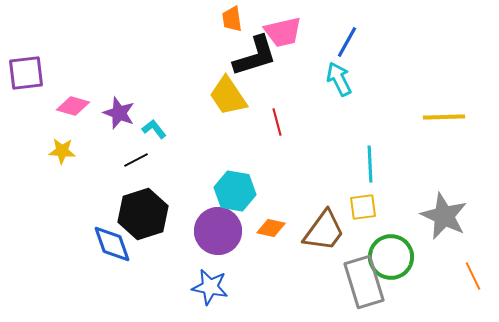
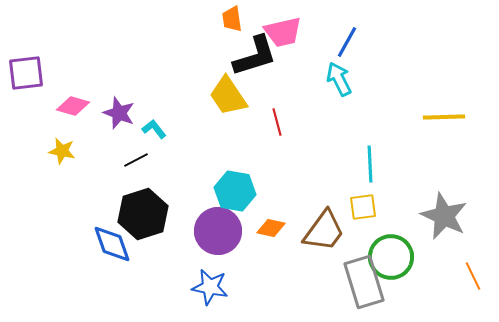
yellow star: rotated 8 degrees clockwise
